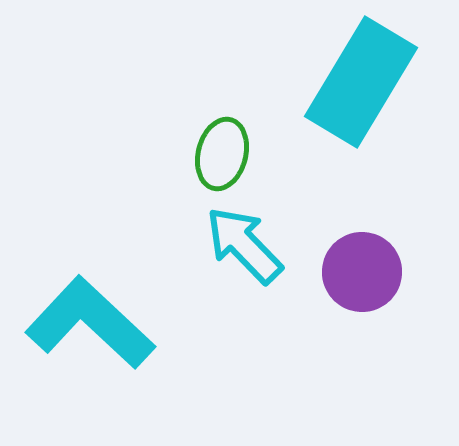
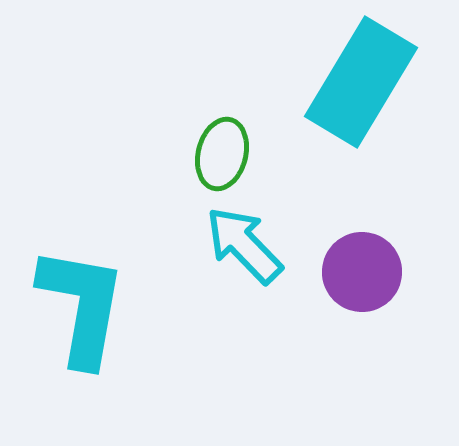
cyan L-shape: moved 8 px left, 17 px up; rotated 57 degrees clockwise
